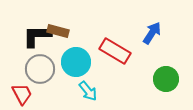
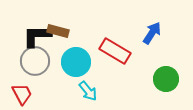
gray circle: moved 5 px left, 8 px up
